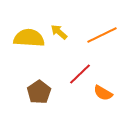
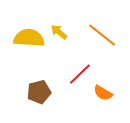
orange line: rotated 64 degrees clockwise
brown pentagon: rotated 20 degrees clockwise
